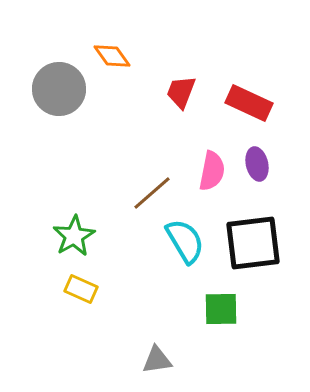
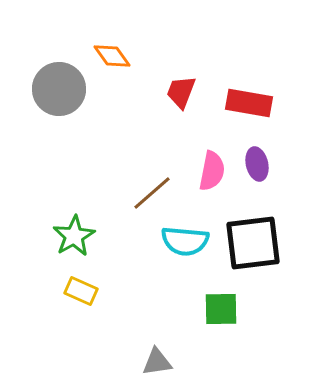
red rectangle: rotated 15 degrees counterclockwise
cyan semicircle: rotated 126 degrees clockwise
yellow rectangle: moved 2 px down
gray triangle: moved 2 px down
